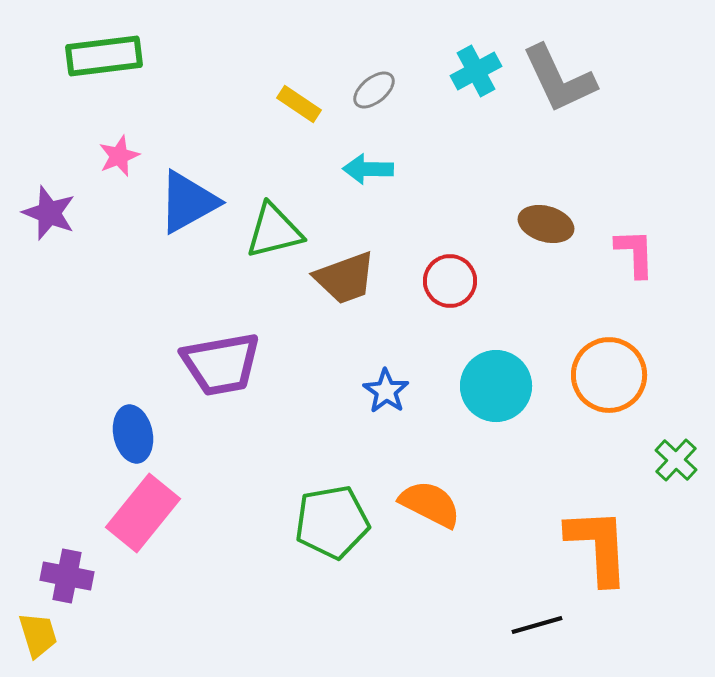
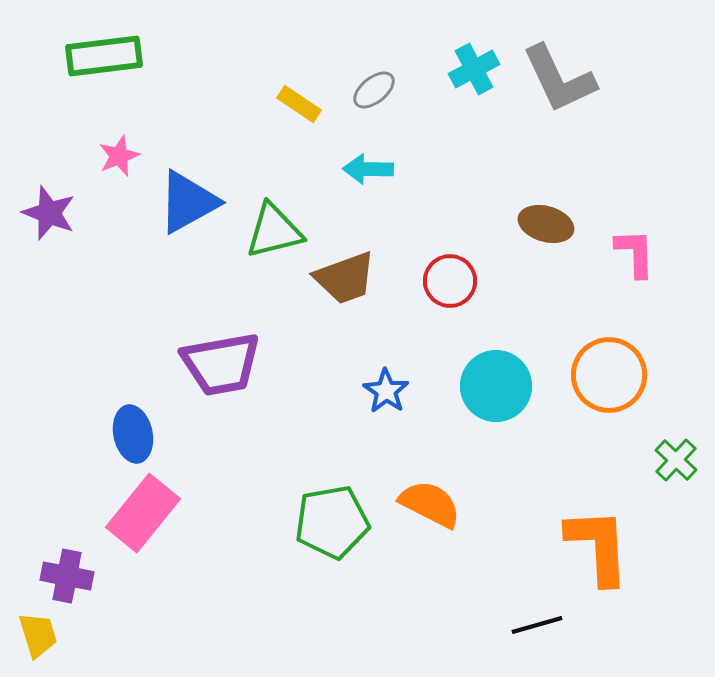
cyan cross: moved 2 px left, 2 px up
